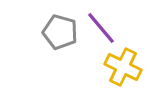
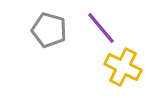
gray pentagon: moved 11 px left, 2 px up
